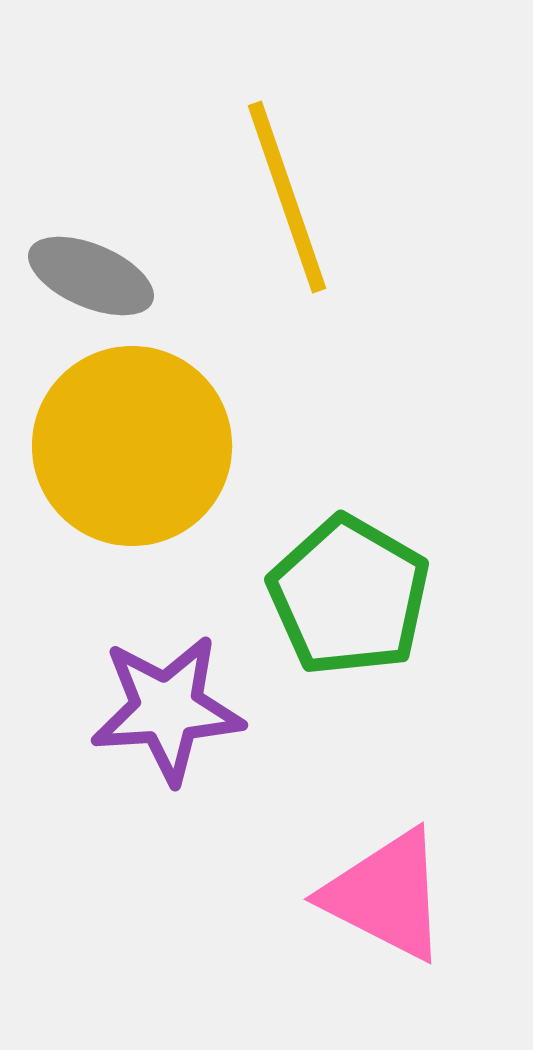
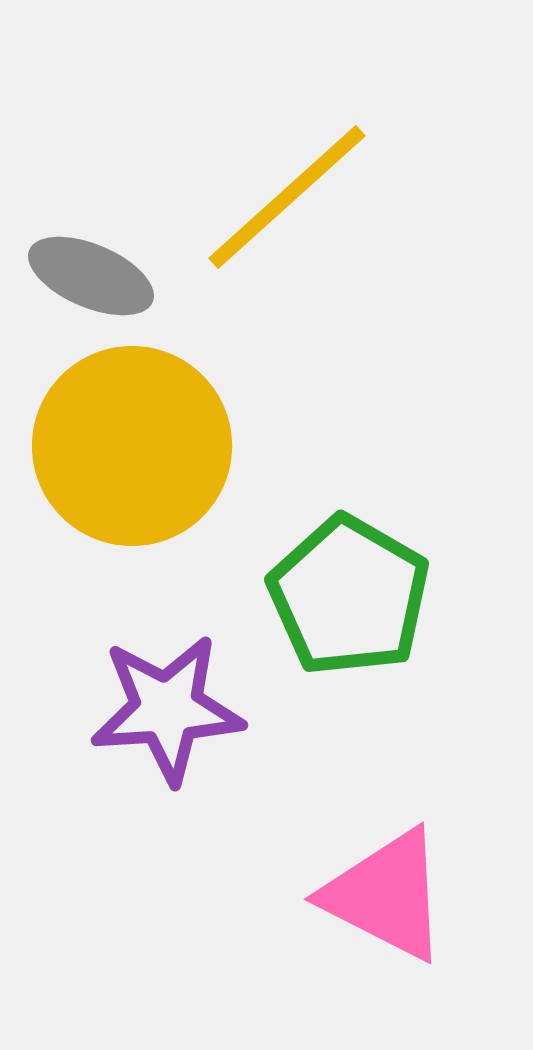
yellow line: rotated 67 degrees clockwise
